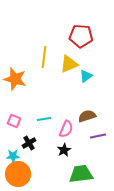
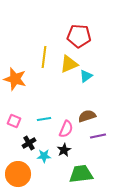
red pentagon: moved 2 px left
cyan star: moved 31 px right
